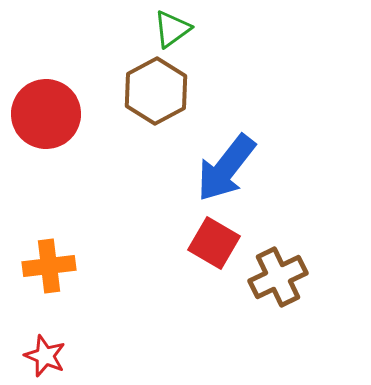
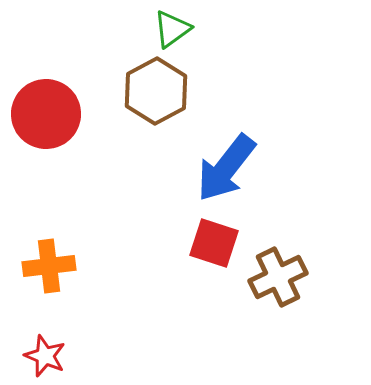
red square: rotated 12 degrees counterclockwise
